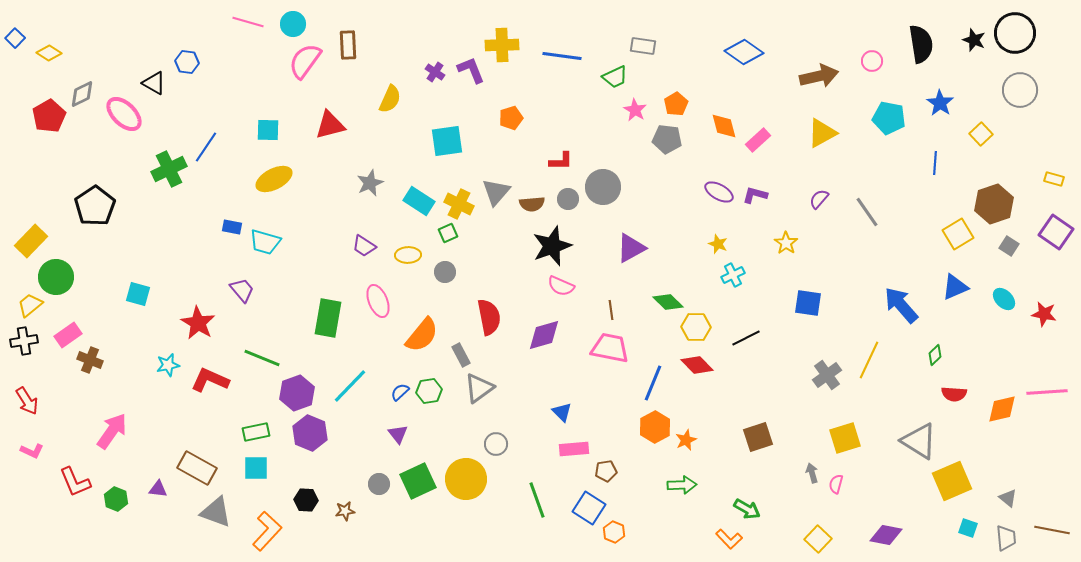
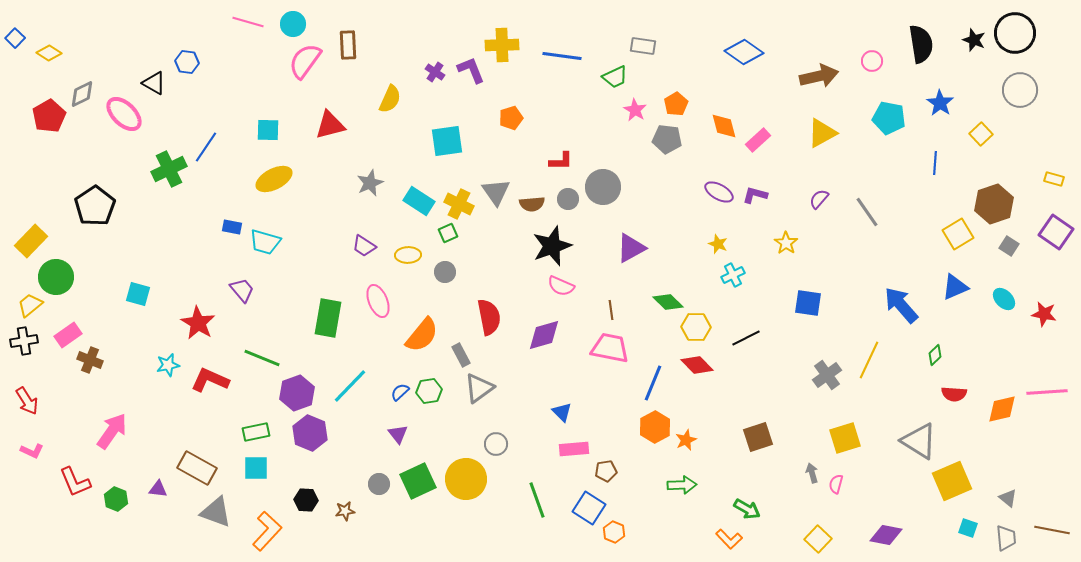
gray triangle at (496, 192): rotated 16 degrees counterclockwise
